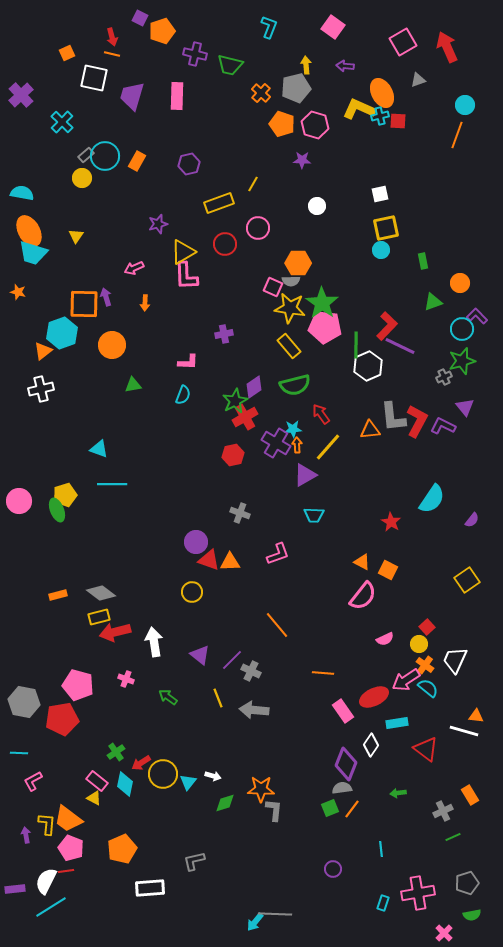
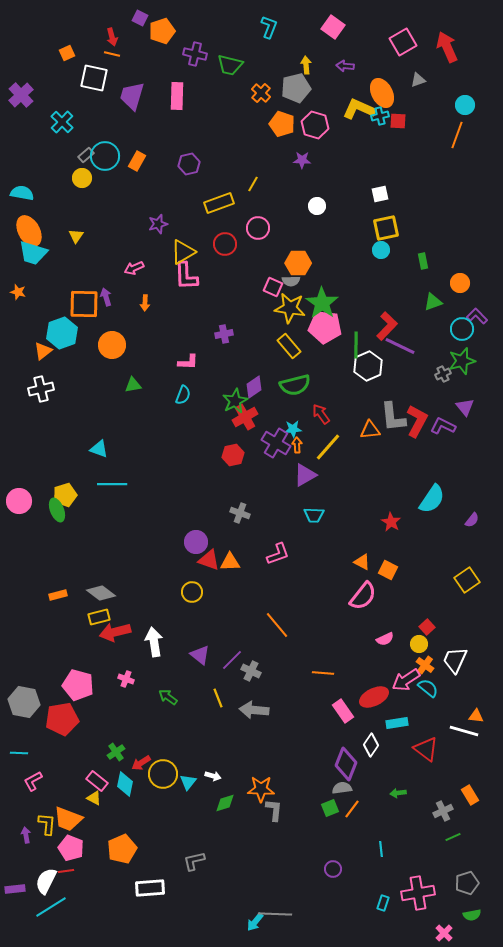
gray cross at (444, 377): moved 1 px left, 3 px up
orange trapezoid at (68, 819): rotated 16 degrees counterclockwise
